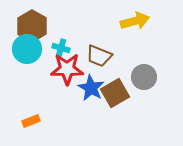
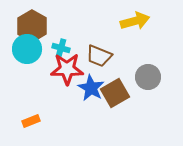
gray circle: moved 4 px right
